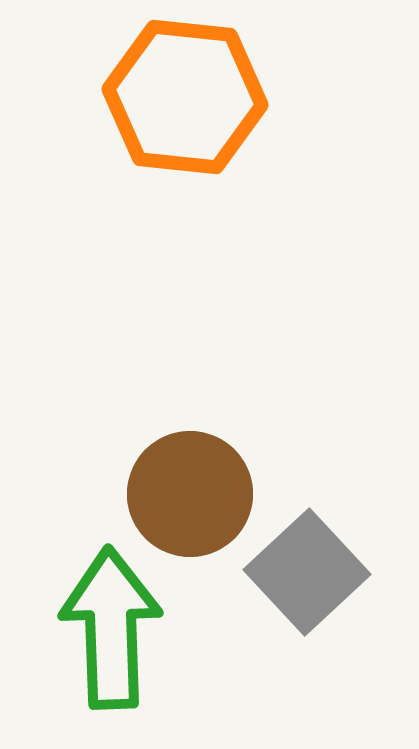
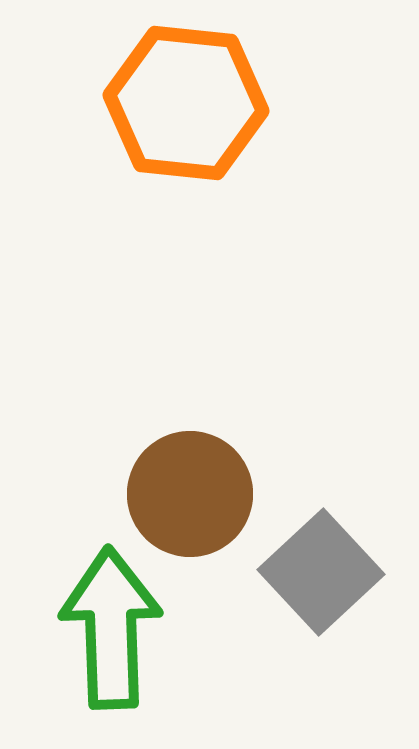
orange hexagon: moved 1 px right, 6 px down
gray square: moved 14 px right
